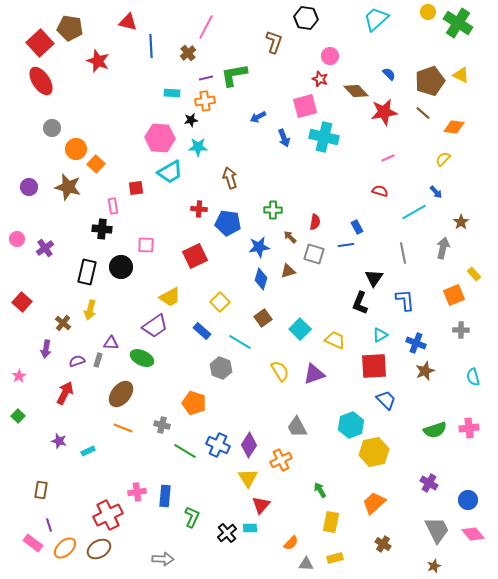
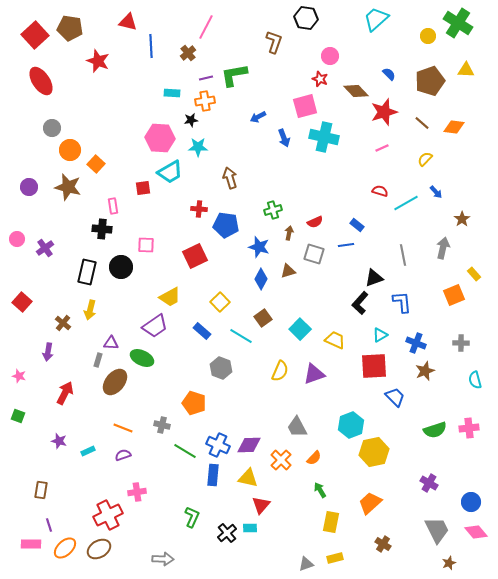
yellow circle at (428, 12): moved 24 px down
red square at (40, 43): moved 5 px left, 8 px up
yellow triangle at (461, 75): moved 5 px right, 5 px up; rotated 24 degrees counterclockwise
red star at (384, 112): rotated 8 degrees counterclockwise
brown line at (423, 113): moved 1 px left, 10 px down
orange circle at (76, 149): moved 6 px left, 1 px down
pink line at (388, 158): moved 6 px left, 10 px up
yellow semicircle at (443, 159): moved 18 px left
red square at (136, 188): moved 7 px right
green cross at (273, 210): rotated 18 degrees counterclockwise
cyan line at (414, 212): moved 8 px left, 9 px up
red semicircle at (315, 222): rotated 56 degrees clockwise
brown star at (461, 222): moved 1 px right, 3 px up
blue pentagon at (228, 223): moved 2 px left, 2 px down
blue rectangle at (357, 227): moved 2 px up; rotated 24 degrees counterclockwise
brown arrow at (290, 237): moved 1 px left, 4 px up; rotated 56 degrees clockwise
blue star at (259, 247): rotated 25 degrees clockwise
gray line at (403, 253): moved 2 px down
black triangle at (374, 278): rotated 36 degrees clockwise
blue diamond at (261, 279): rotated 10 degrees clockwise
blue L-shape at (405, 300): moved 3 px left, 2 px down
black L-shape at (360, 303): rotated 20 degrees clockwise
gray cross at (461, 330): moved 13 px down
cyan line at (240, 342): moved 1 px right, 6 px up
purple arrow at (46, 349): moved 2 px right, 3 px down
purple semicircle at (77, 361): moved 46 px right, 94 px down
yellow semicircle at (280, 371): rotated 55 degrees clockwise
pink star at (19, 376): rotated 24 degrees counterclockwise
cyan semicircle at (473, 377): moved 2 px right, 3 px down
brown ellipse at (121, 394): moved 6 px left, 12 px up
blue trapezoid at (386, 400): moved 9 px right, 3 px up
green square at (18, 416): rotated 24 degrees counterclockwise
purple diamond at (249, 445): rotated 55 degrees clockwise
orange cross at (281, 460): rotated 20 degrees counterclockwise
yellow triangle at (248, 478): rotated 45 degrees counterclockwise
blue rectangle at (165, 496): moved 48 px right, 21 px up
blue circle at (468, 500): moved 3 px right, 2 px down
orange trapezoid at (374, 503): moved 4 px left
pink diamond at (473, 534): moved 3 px right, 2 px up
pink rectangle at (33, 543): moved 2 px left, 1 px down; rotated 36 degrees counterclockwise
orange semicircle at (291, 543): moved 23 px right, 85 px up
gray triangle at (306, 564): rotated 21 degrees counterclockwise
brown star at (434, 566): moved 15 px right, 3 px up
